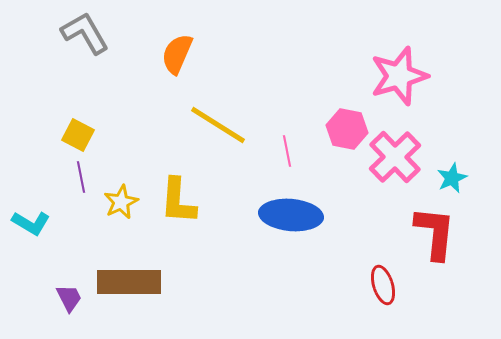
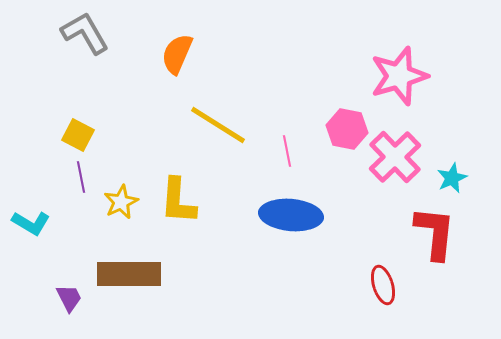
brown rectangle: moved 8 px up
